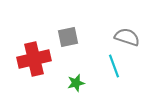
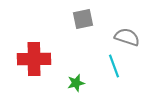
gray square: moved 15 px right, 18 px up
red cross: rotated 12 degrees clockwise
